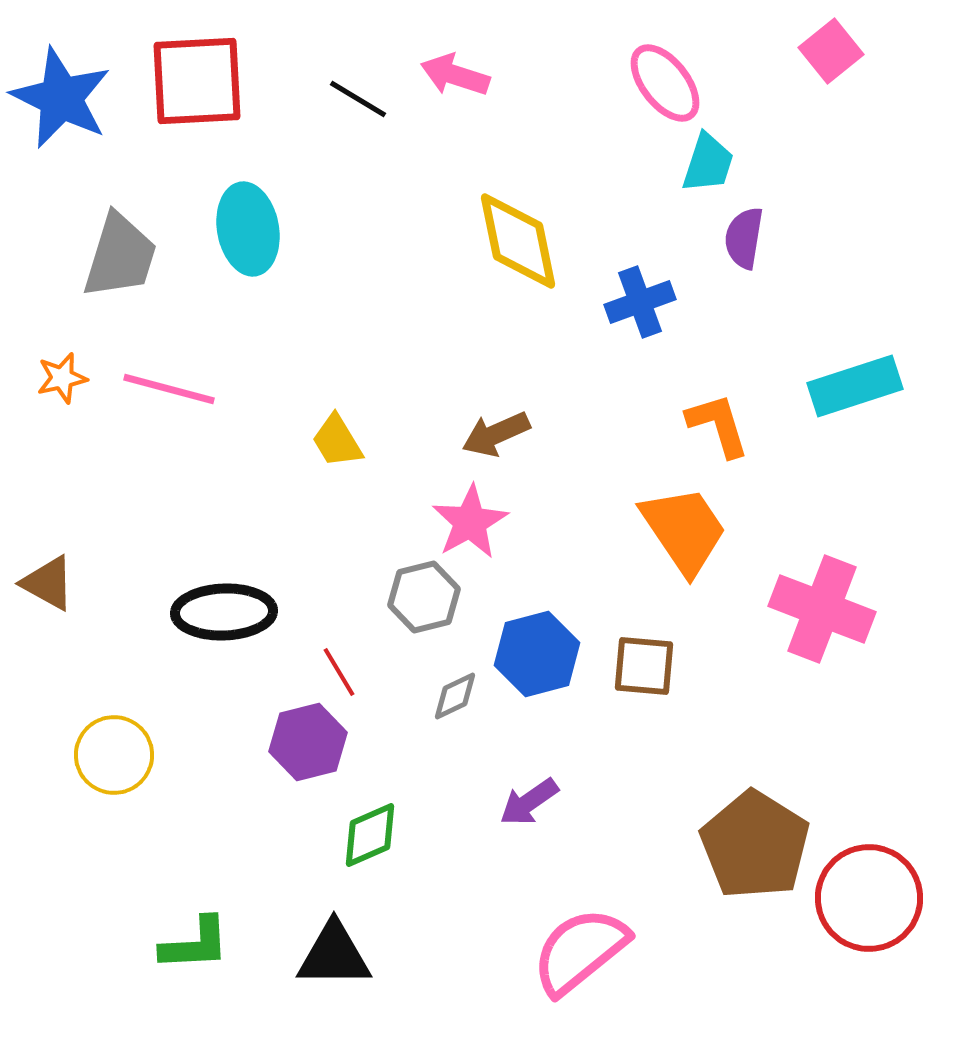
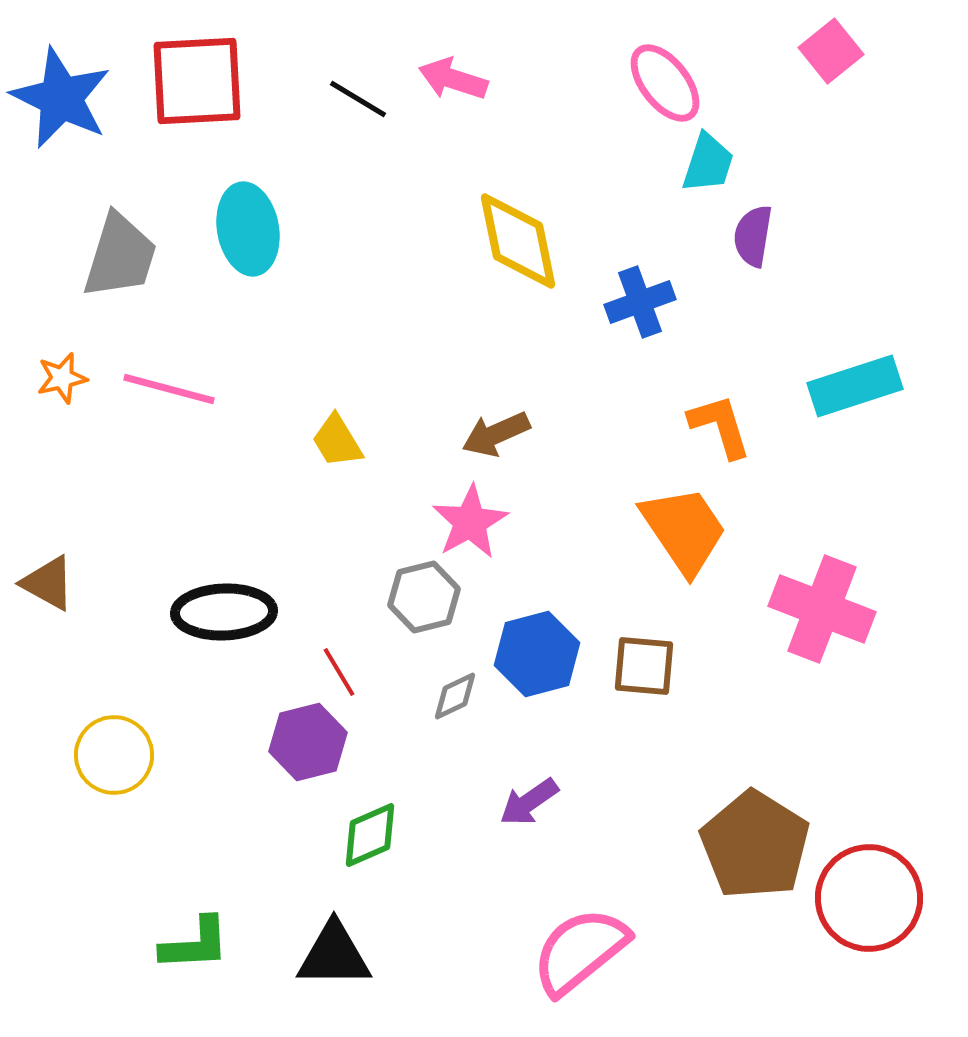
pink arrow: moved 2 px left, 4 px down
purple semicircle: moved 9 px right, 2 px up
orange L-shape: moved 2 px right, 1 px down
